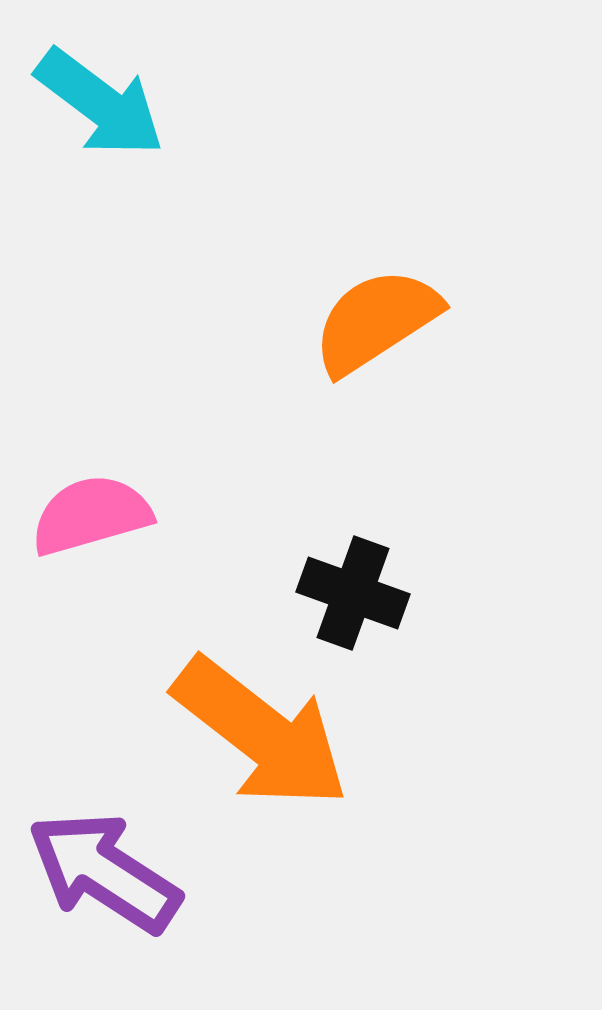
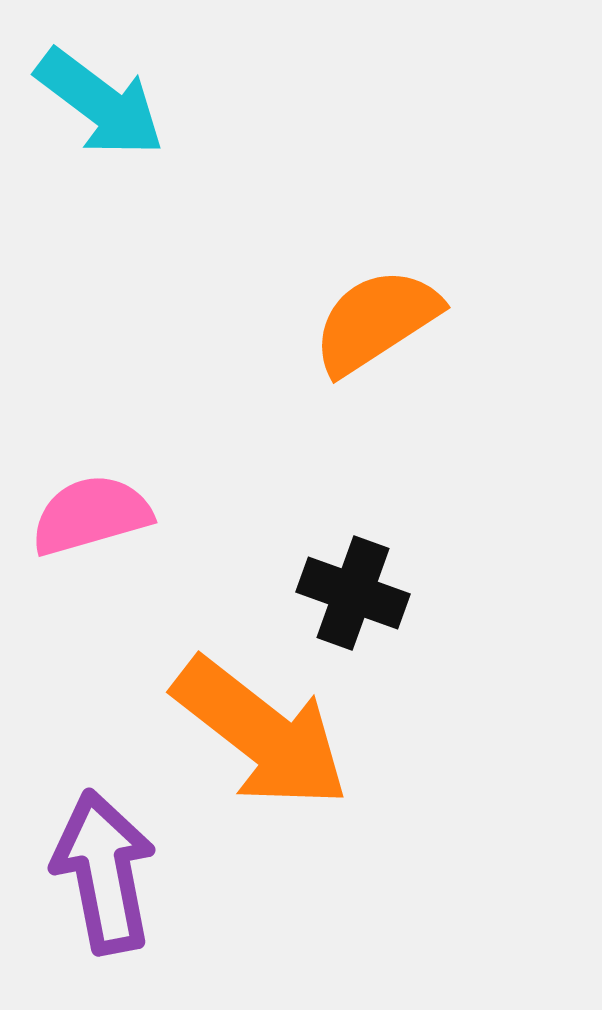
purple arrow: rotated 46 degrees clockwise
